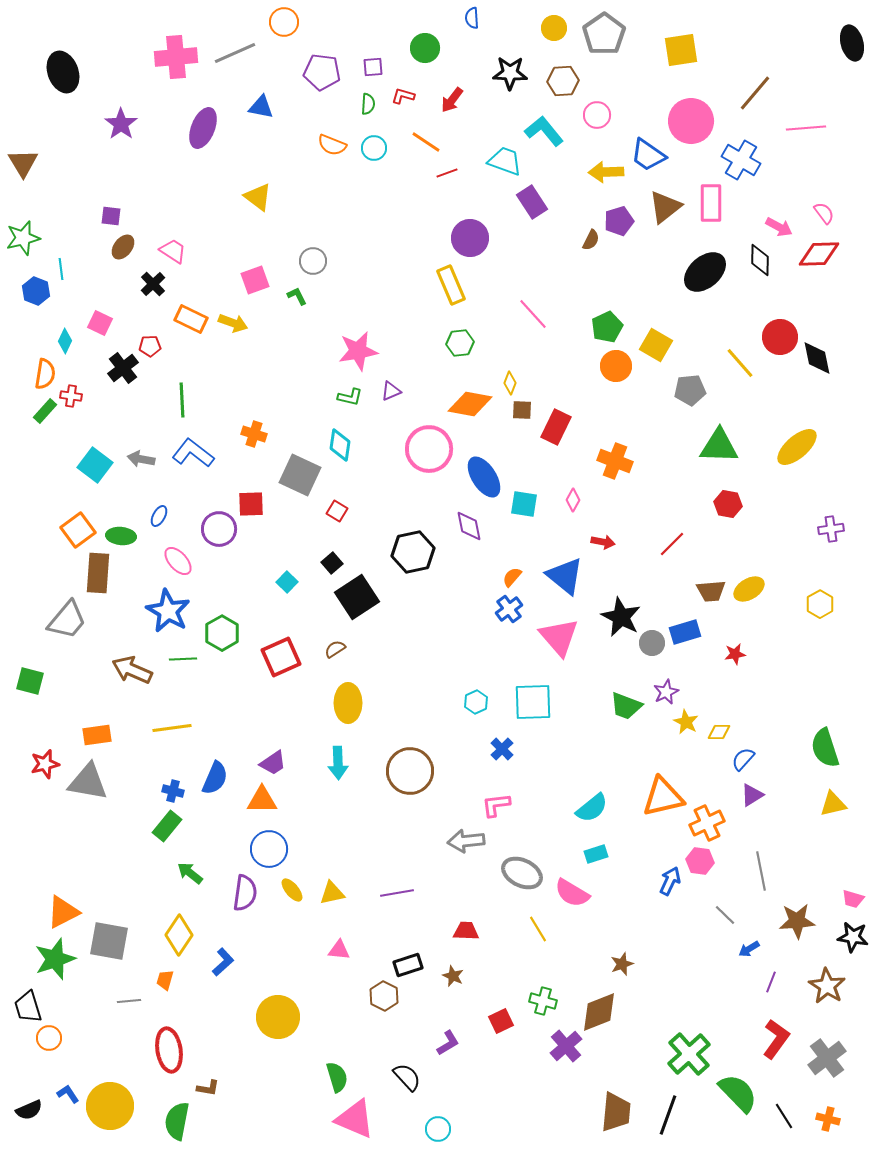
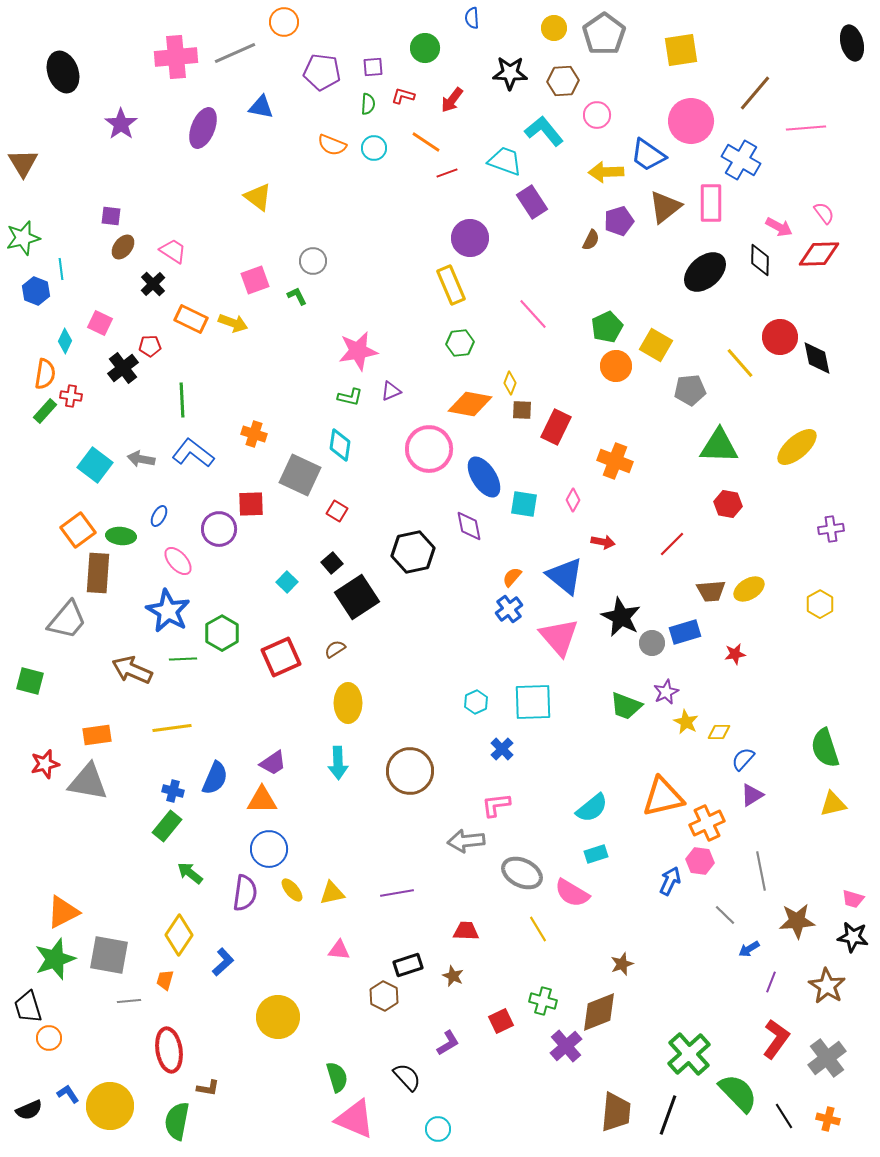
gray square at (109, 941): moved 14 px down
